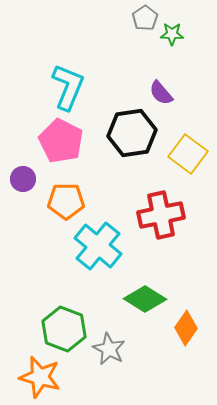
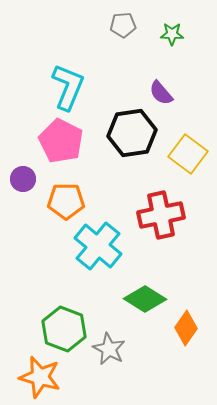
gray pentagon: moved 22 px left, 7 px down; rotated 30 degrees clockwise
